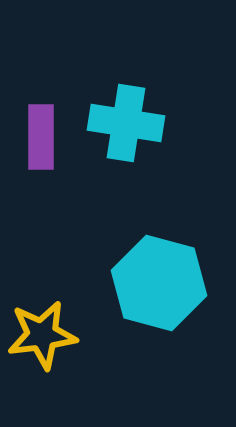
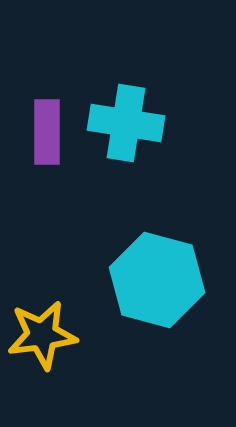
purple rectangle: moved 6 px right, 5 px up
cyan hexagon: moved 2 px left, 3 px up
